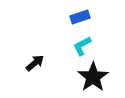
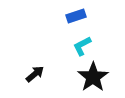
blue rectangle: moved 4 px left, 1 px up
black arrow: moved 11 px down
